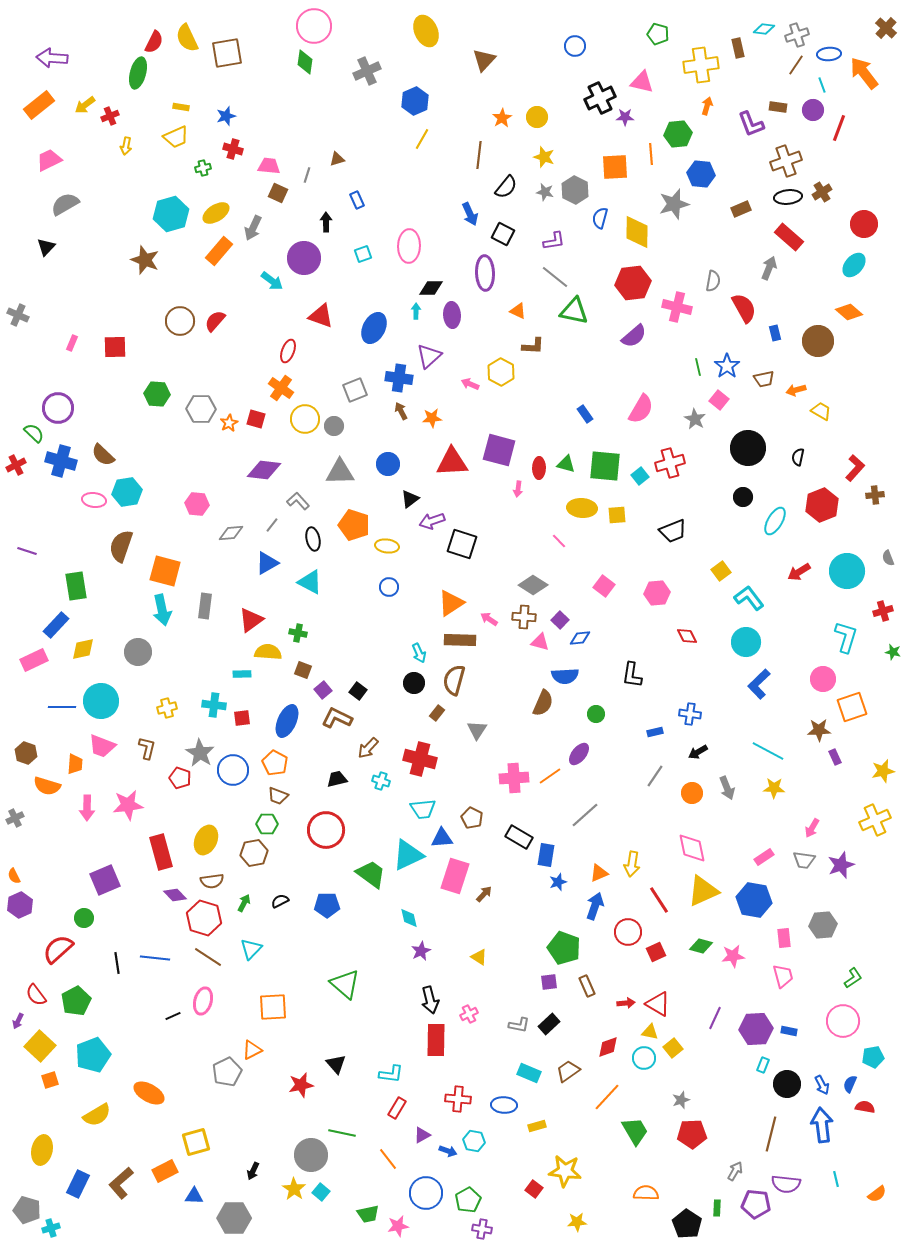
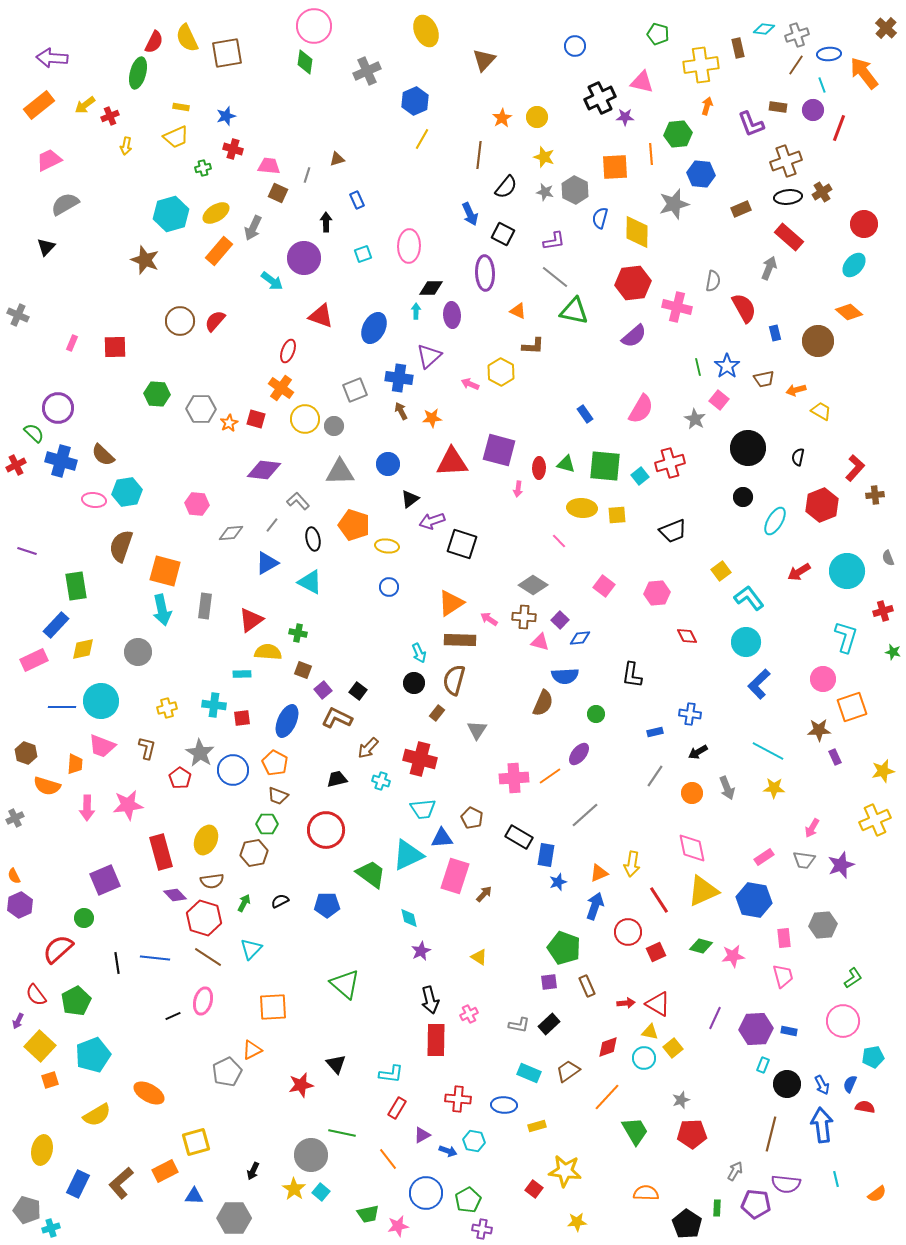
red pentagon at (180, 778): rotated 15 degrees clockwise
